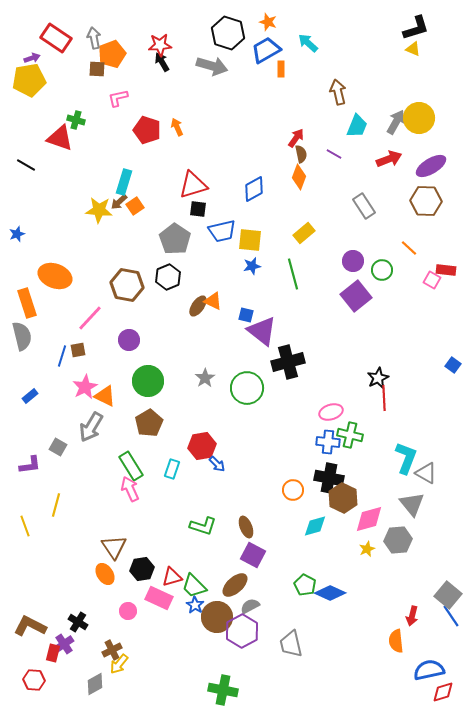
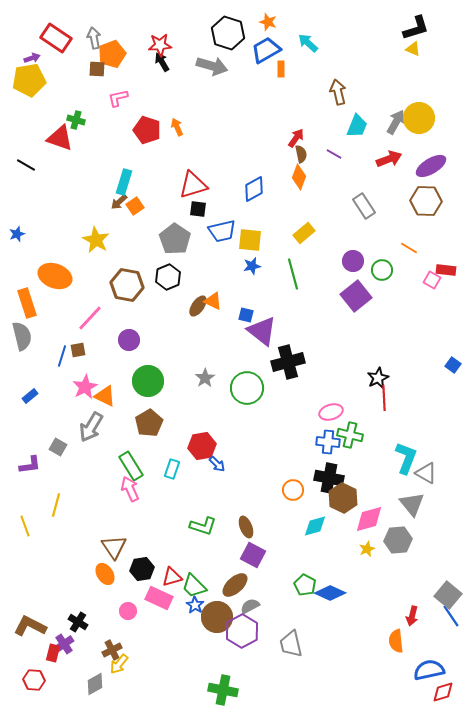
yellow star at (99, 210): moved 3 px left, 30 px down; rotated 24 degrees clockwise
orange line at (409, 248): rotated 12 degrees counterclockwise
